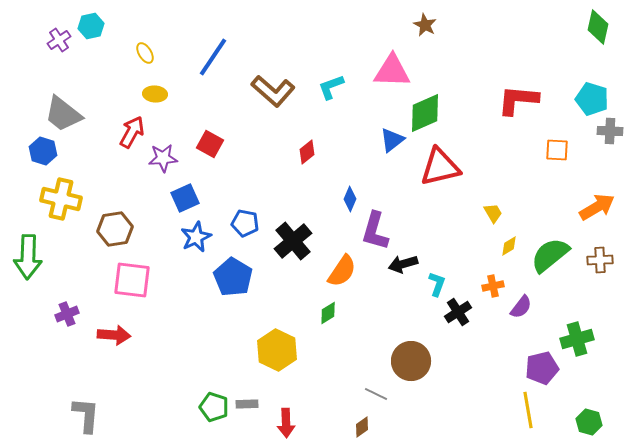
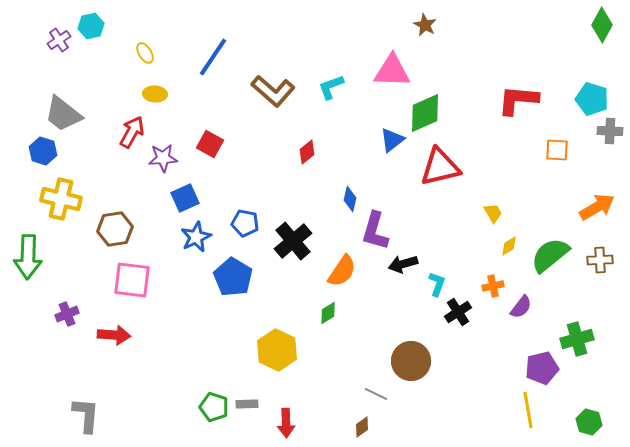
green diamond at (598, 27): moved 4 px right, 2 px up; rotated 16 degrees clockwise
blue diamond at (350, 199): rotated 10 degrees counterclockwise
